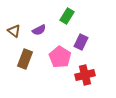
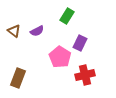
purple semicircle: moved 2 px left, 1 px down
purple rectangle: moved 1 px left, 1 px down
brown rectangle: moved 7 px left, 19 px down
